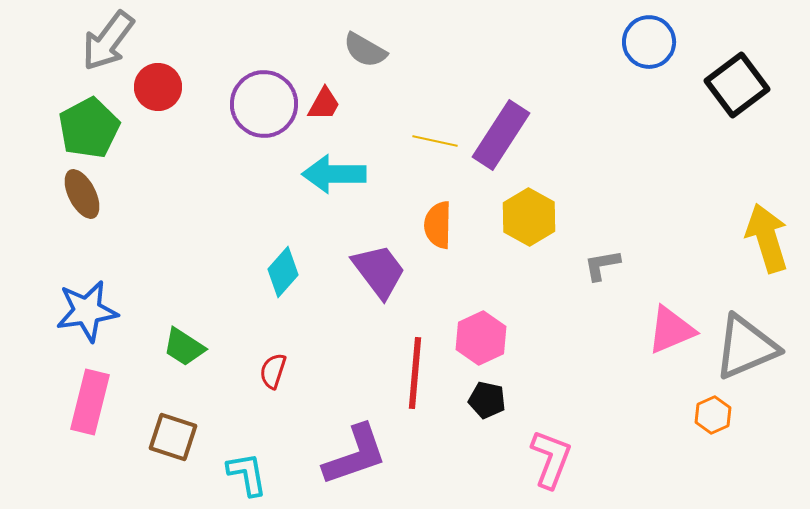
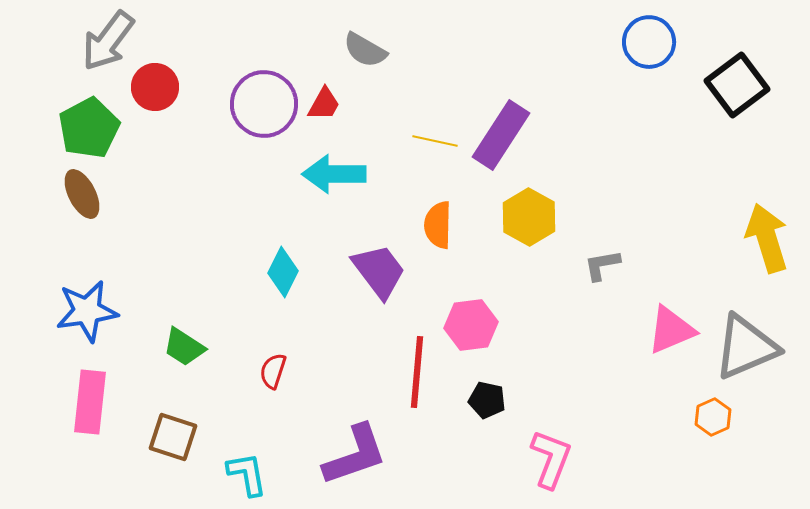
red circle: moved 3 px left
cyan diamond: rotated 15 degrees counterclockwise
pink hexagon: moved 10 px left, 13 px up; rotated 18 degrees clockwise
red line: moved 2 px right, 1 px up
pink rectangle: rotated 8 degrees counterclockwise
orange hexagon: moved 2 px down
